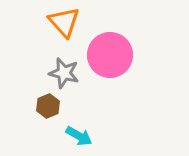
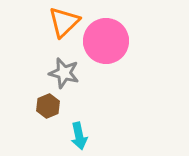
orange triangle: rotated 28 degrees clockwise
pink circle: moved 4 px left, 14 px up
cyan arrow: rotated 48 degrees clockwise
